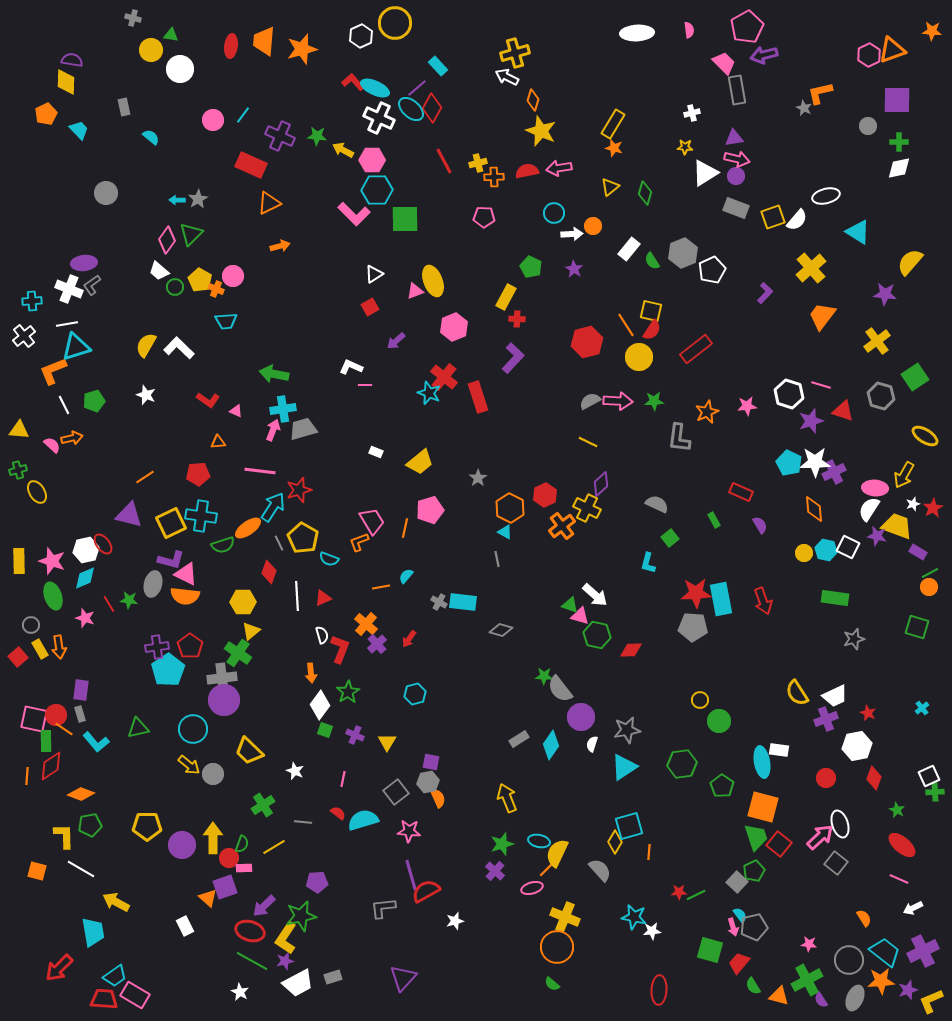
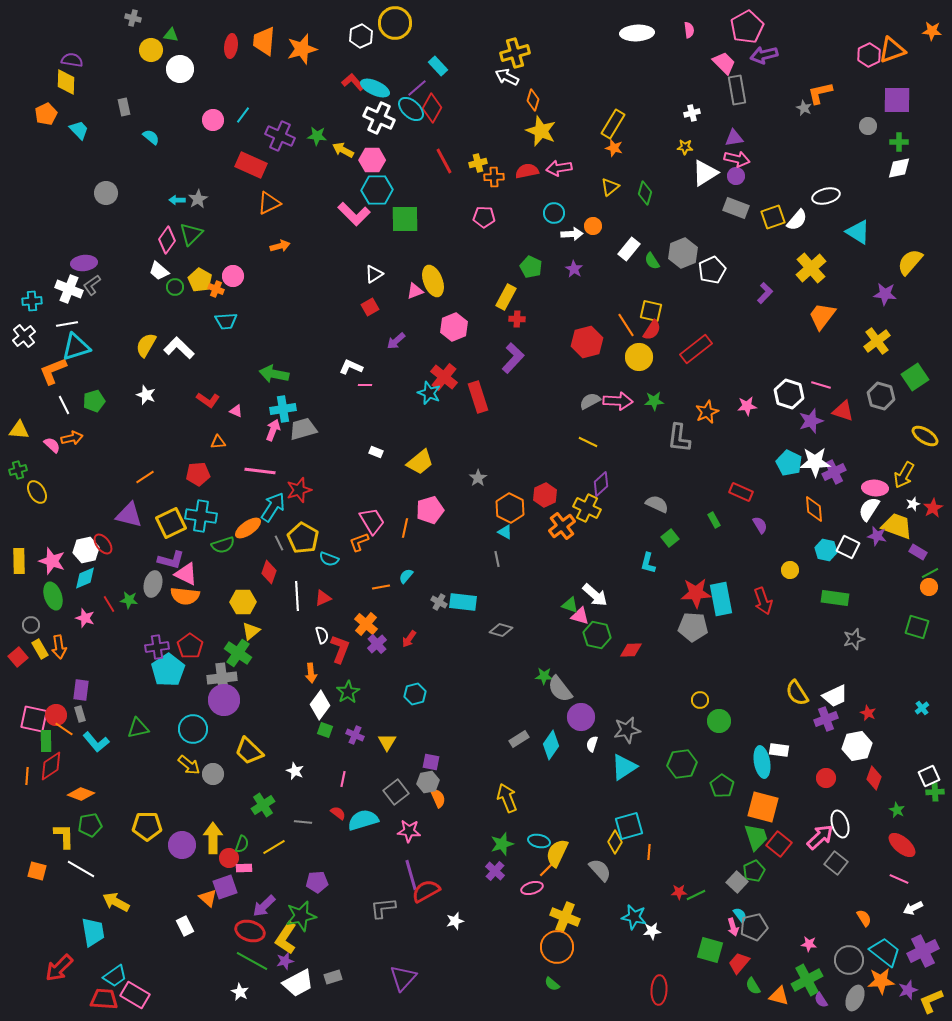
yellow circle at (804, 553): moved 14 px left, 17 px down
